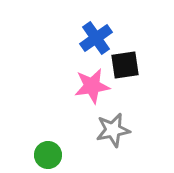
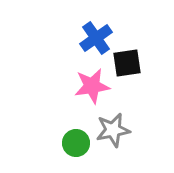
black square: moved 2 px right, 2 px up
green circle: moved 28 px right, 12 px up
